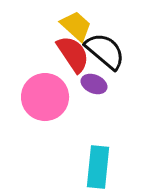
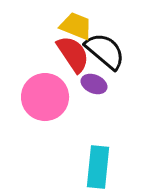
yellow trapezoid: rotated 20 degrees counterclockwise
